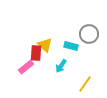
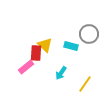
cyan arrow: moved 7 px down
